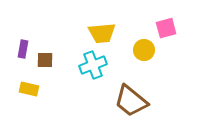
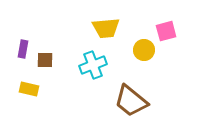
pink square: moved 3 px down
yellow trapezoid: moved 4 px right, 5 px up
